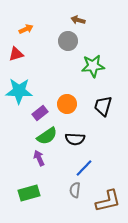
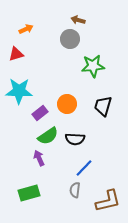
gray circle: moved 2 px right, 2 px up
green semicircle: moved 1 px right
